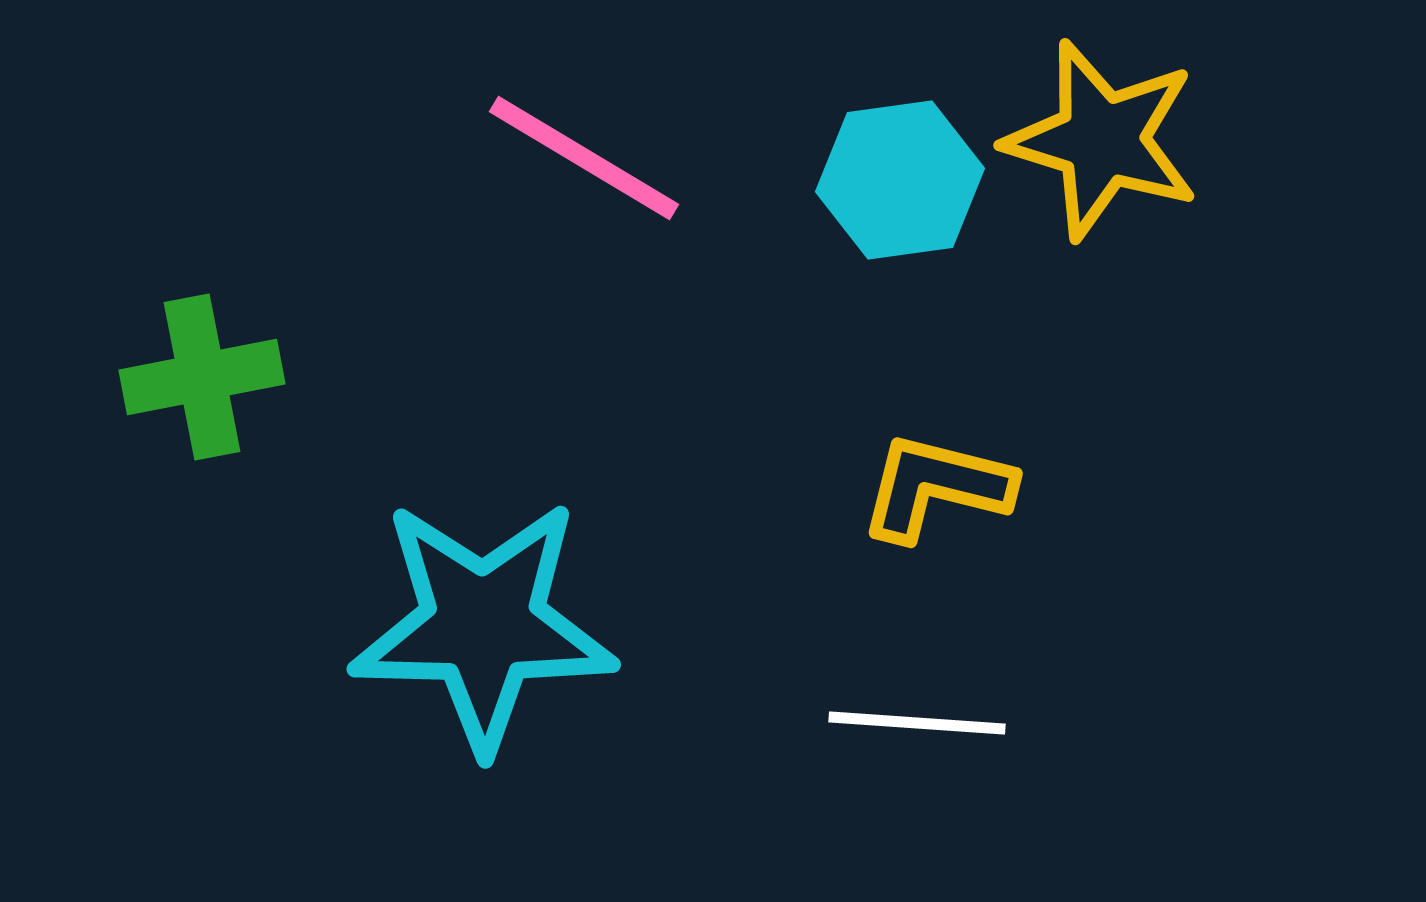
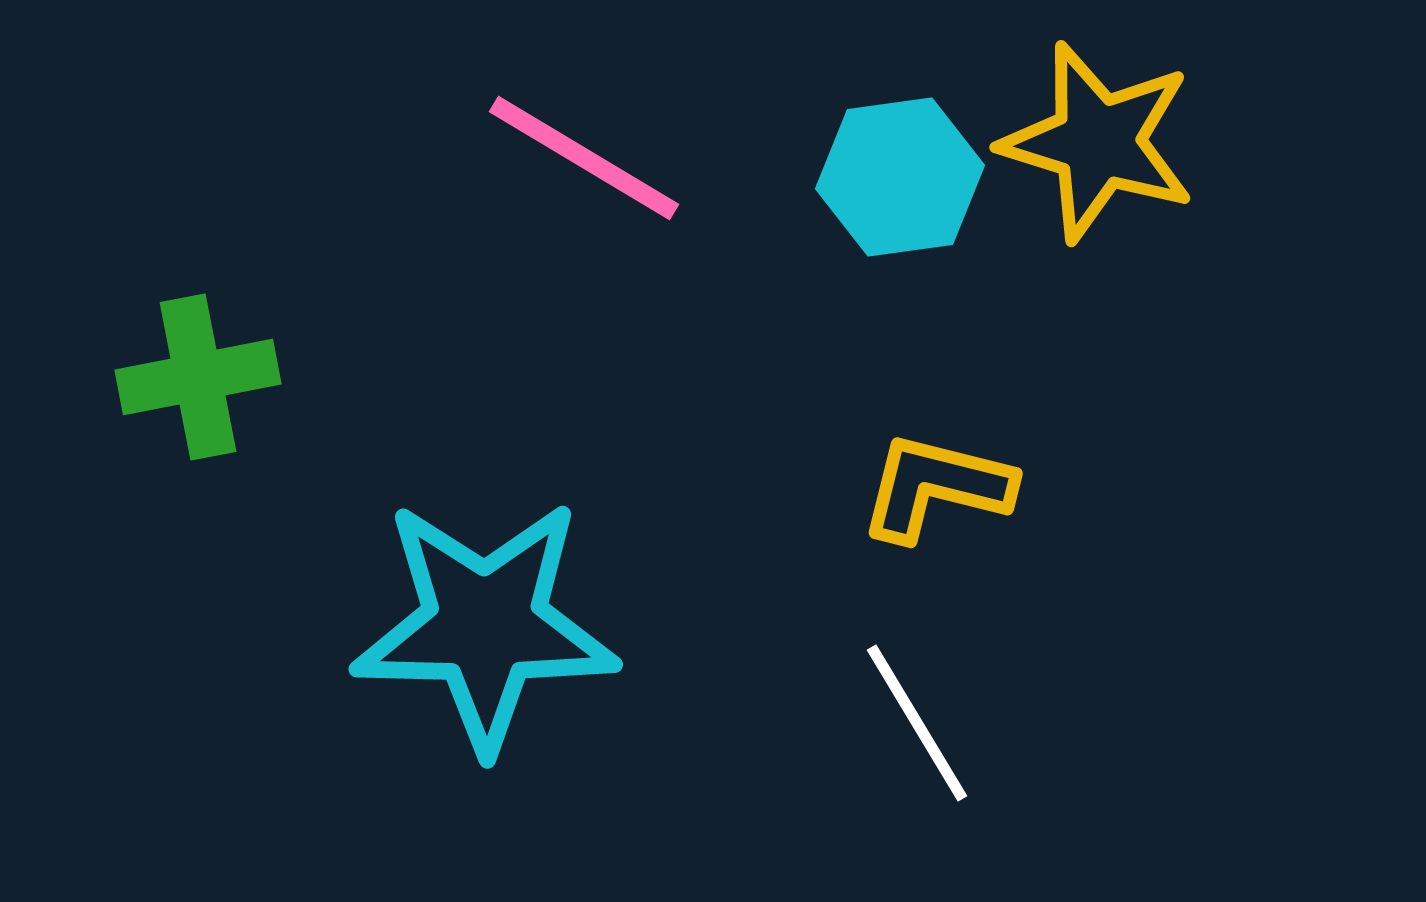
yellow star: moved 4 px left, 2 px down
cyan hexagon: moved 3 px up
green cross: moved 4 px left
cyan star: moved 2 px right
white line: rotated 55 degrees clockwise
